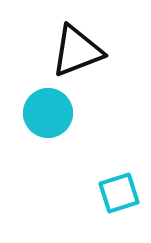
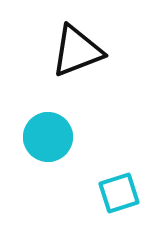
cyan circle: moved 24 px down
